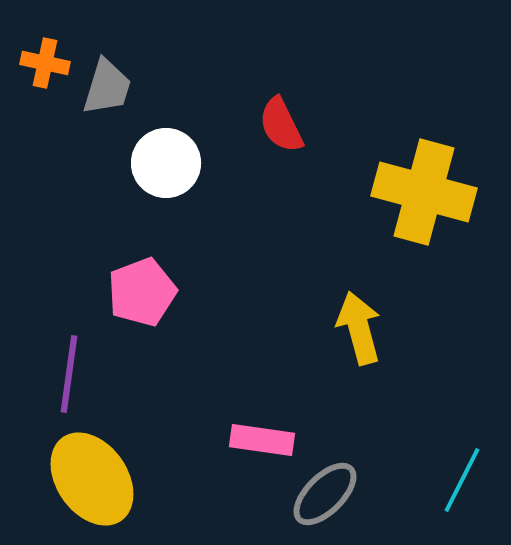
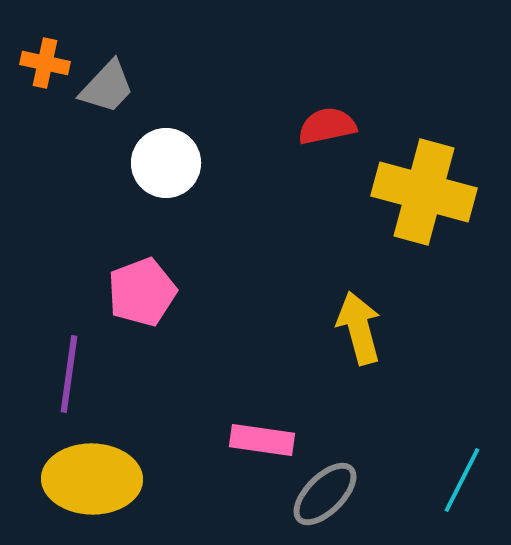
gray trapezoid: rotated 26 degrees clockwise
red semicircle: moved 46 px right, 1 px down; rotated 104 degrees clockwise
yellow ellipse: rotated 54 degrees counterclockwise
